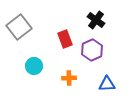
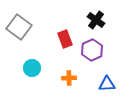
gray square: rotated 15 degrees counterclockwise
cyan circle: moved 2 px left, 2 px down
